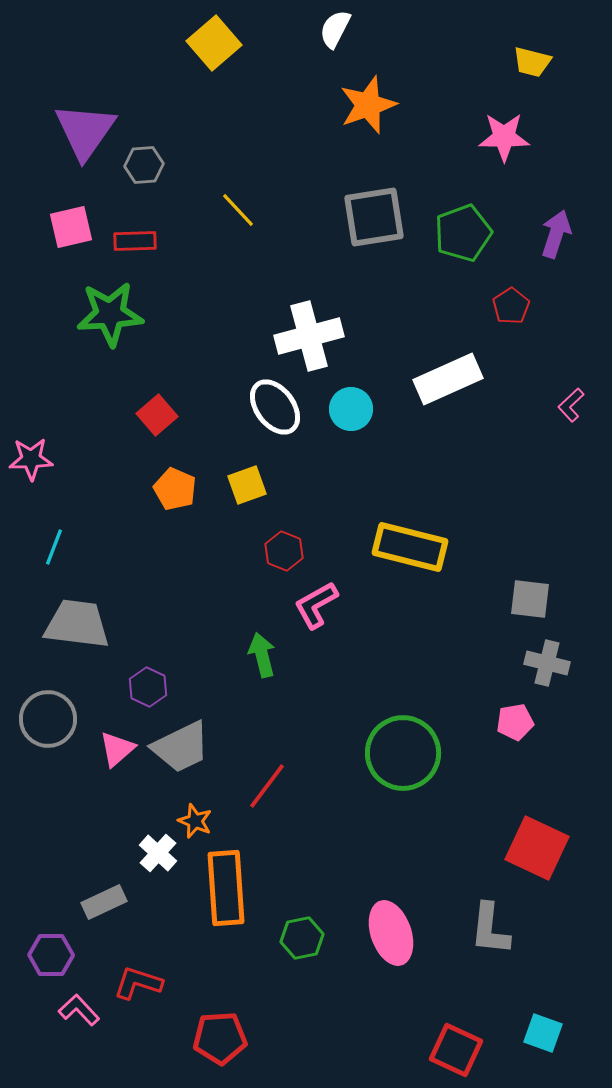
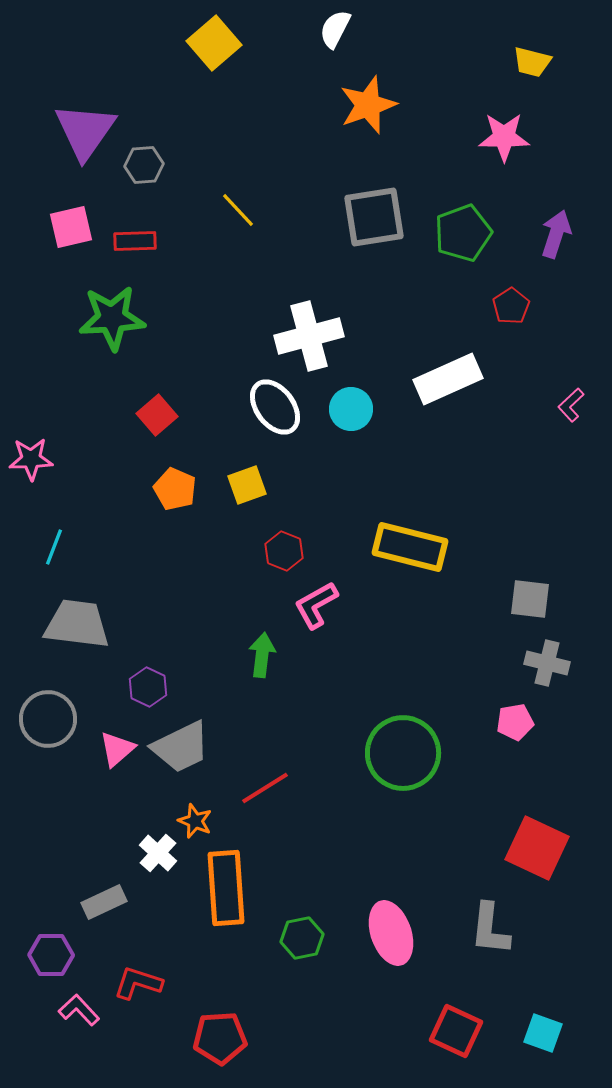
green star at (110, 314): moved 2 px right, 4 px down
green arrow at (262, 655): rotated 21 degrees clockwise
red line at (267, 786): moved 2 px left, 2 px down; rotated 21 degrees clockwise
red square at (456, 1050): moved 19 px up
